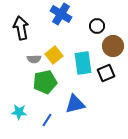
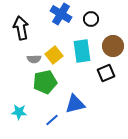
black circle: moved 6 px left, 7 px up
cyan rectangle: moved 1 px left, 12 px up
blue line: moved 5 px right; rotated 16 degrees clockwise
